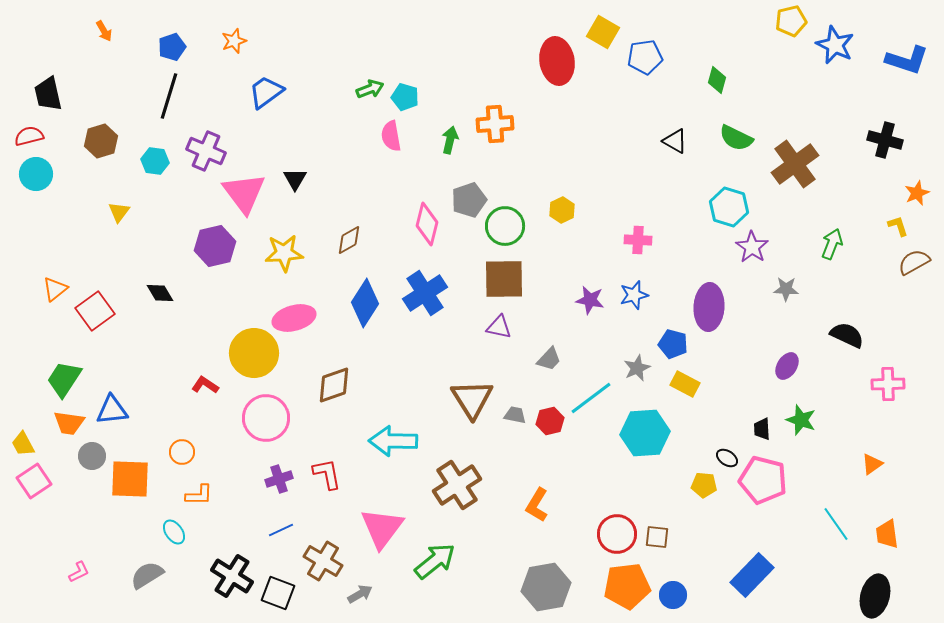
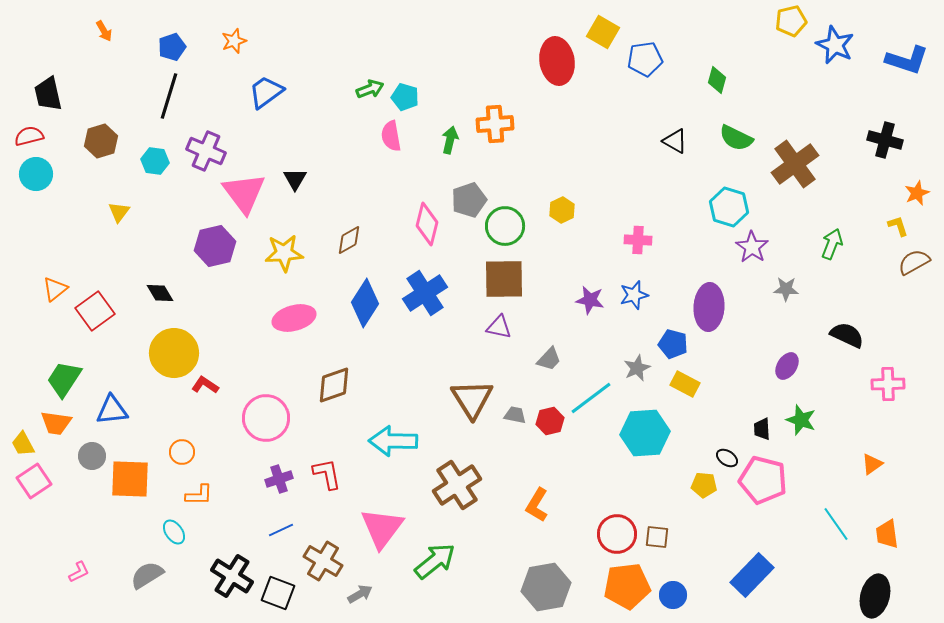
blue pentagon at (645, 57): moved 2 px down
yellow circle at (254, 353): moved 80 px left
orange trapezoid at (69, 423): moved 13 px left
